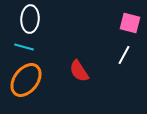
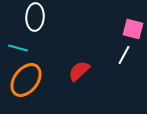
white ellipse: moved 5 px right, 2 px up
pink square: moved 3 px right, 6 px down
cyan line: moved 6 px left, 1 px down
red semicircle: rotated 80 degrees clockwise
